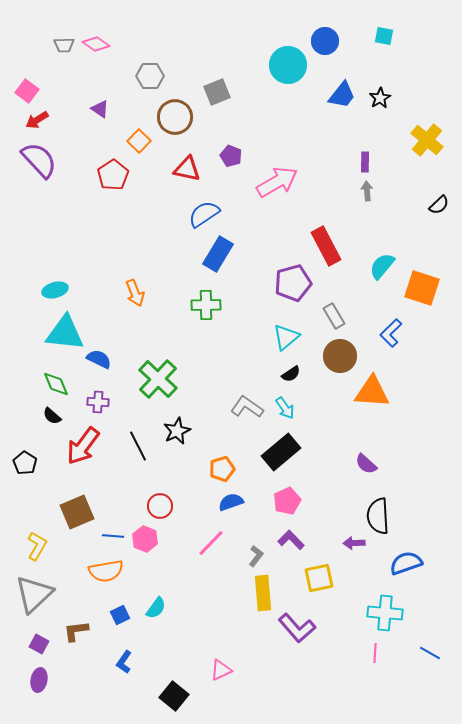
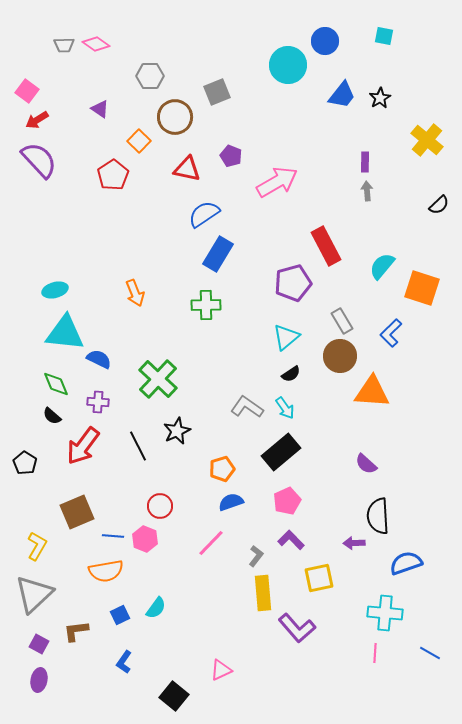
gray rectangle at (334, 316): moved 8 px right, 5 px down
